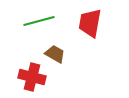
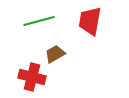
red trapezoid: moved 2 px up
brown trapezoid: rotated 60 degrees counterclockwise
